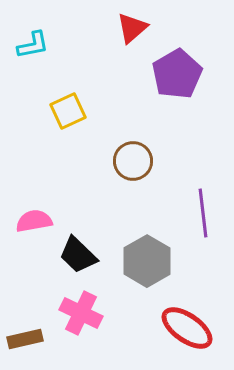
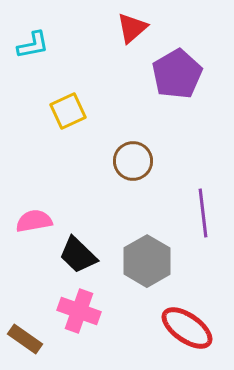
pink cross: moved 2 px left, 2 px up; rotated 6 degrees counterclockwise
brown rectangle: rotated 48 degrees clockwise
